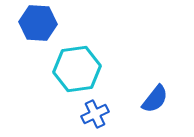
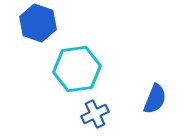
blue hexagon: rotated 15 degrees clockwise
blue semicircle: rotated 16 degrees counterclockwise
